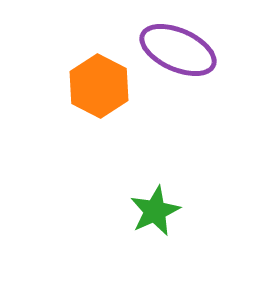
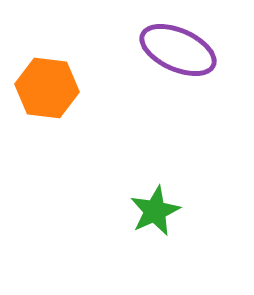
orange hexagon: moved 52 px left, 2 px down; rotated 20 degrees counterclockwise
